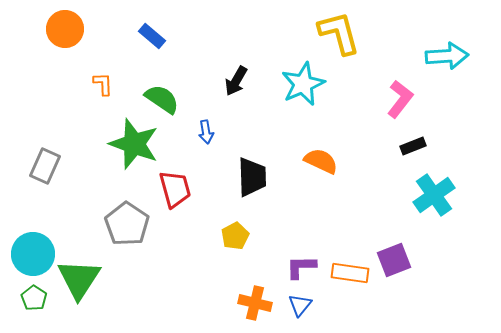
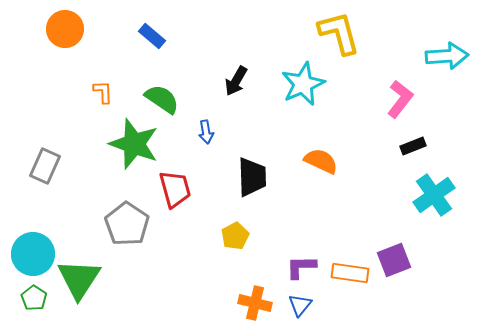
orange L-shape: moved 8 px down
